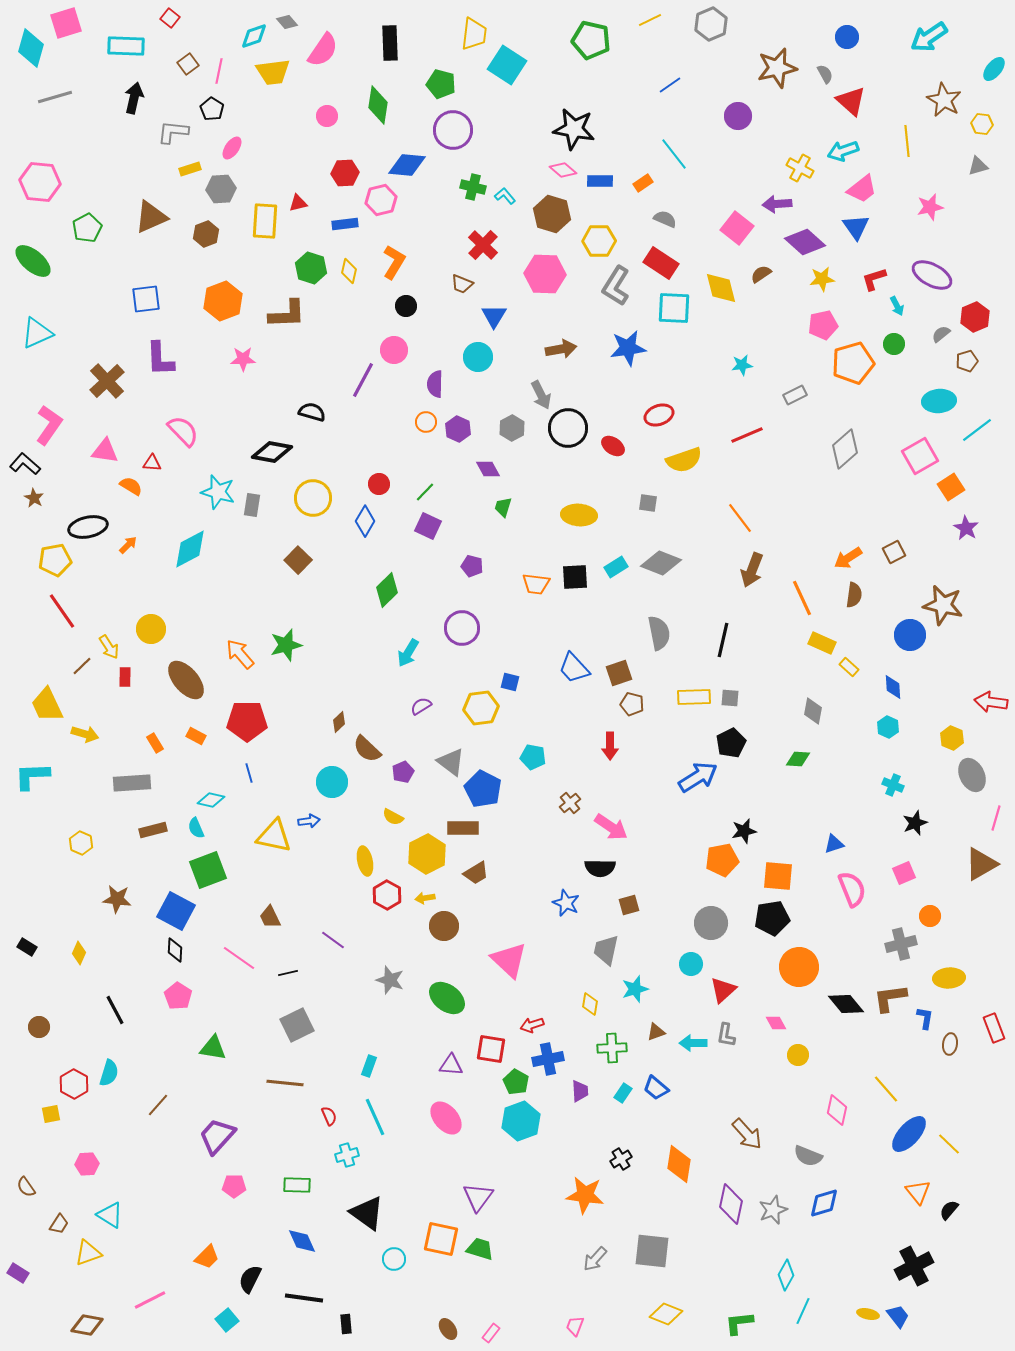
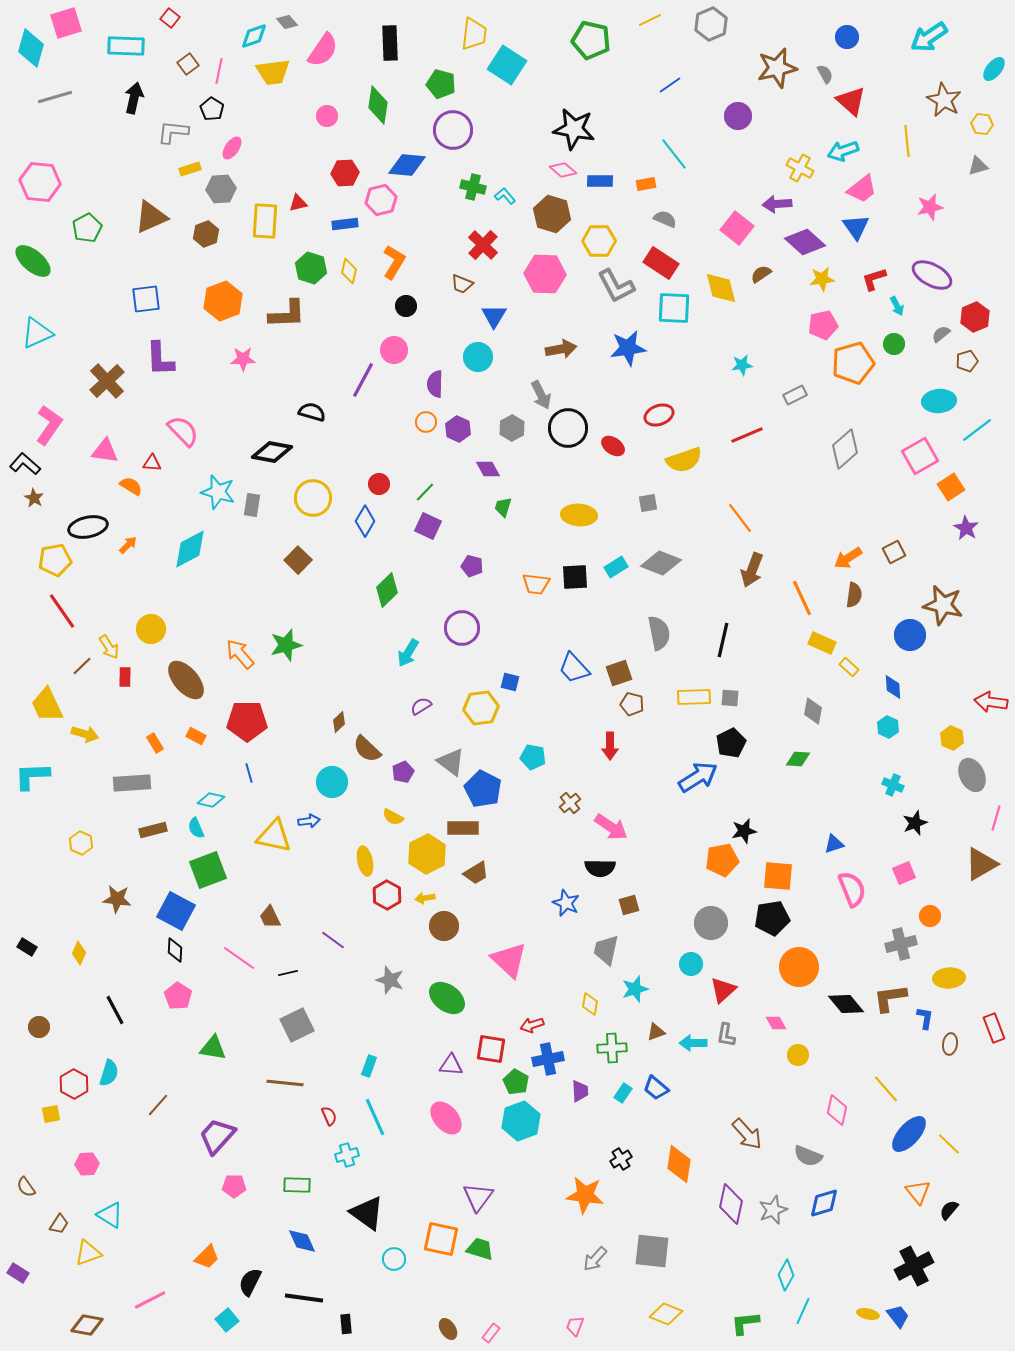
orange rectangle at (643, 183): moved 3 px right, 1 px down; rotated 24 degrees clockwise
gray L-shape at (616, 286): rotated 60 degrees counterclockwise
gray square at (648, 503): rotated 18 degrees counterclockwise
black semicircle at (250, 1279): moved 3 px down
green L-shape at (739, 1323): moved 6 px right
